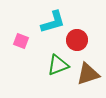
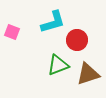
pink square: moved 9 px left, 9 px up
